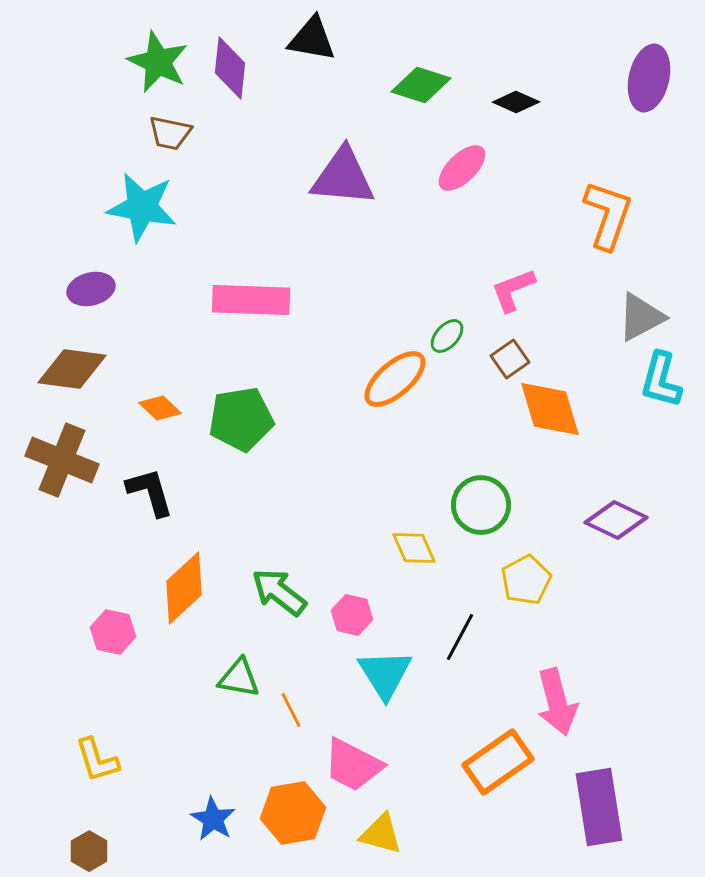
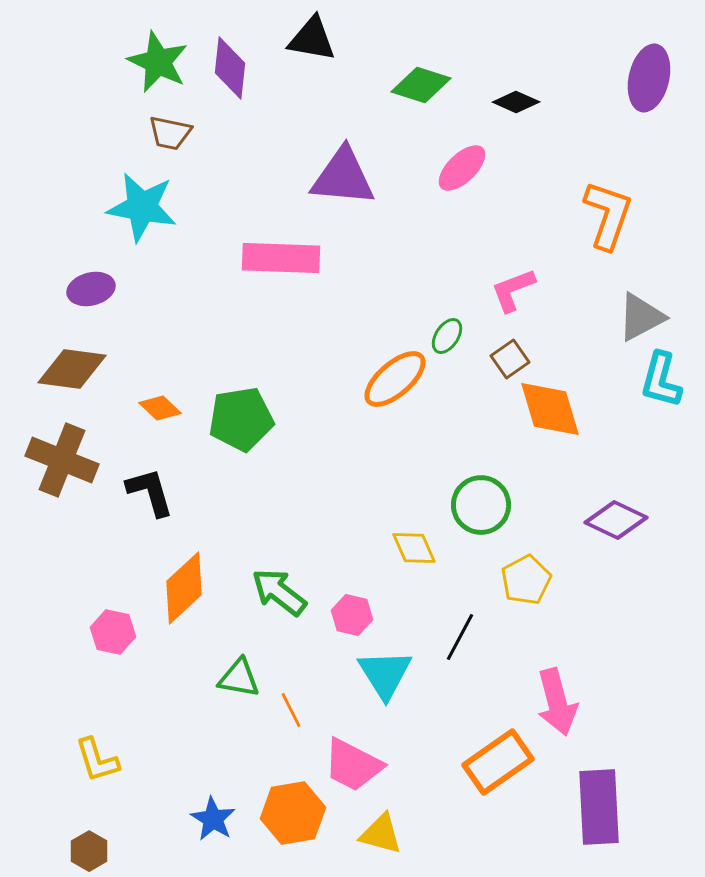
pink rectangle at (251, 300): moved 30 px right, 42 px up
green ellipse at (447, 336): rotated 9 degrees counterclockwise
purple rectangle at (599, 807): rotated 6 degrees clockwise
